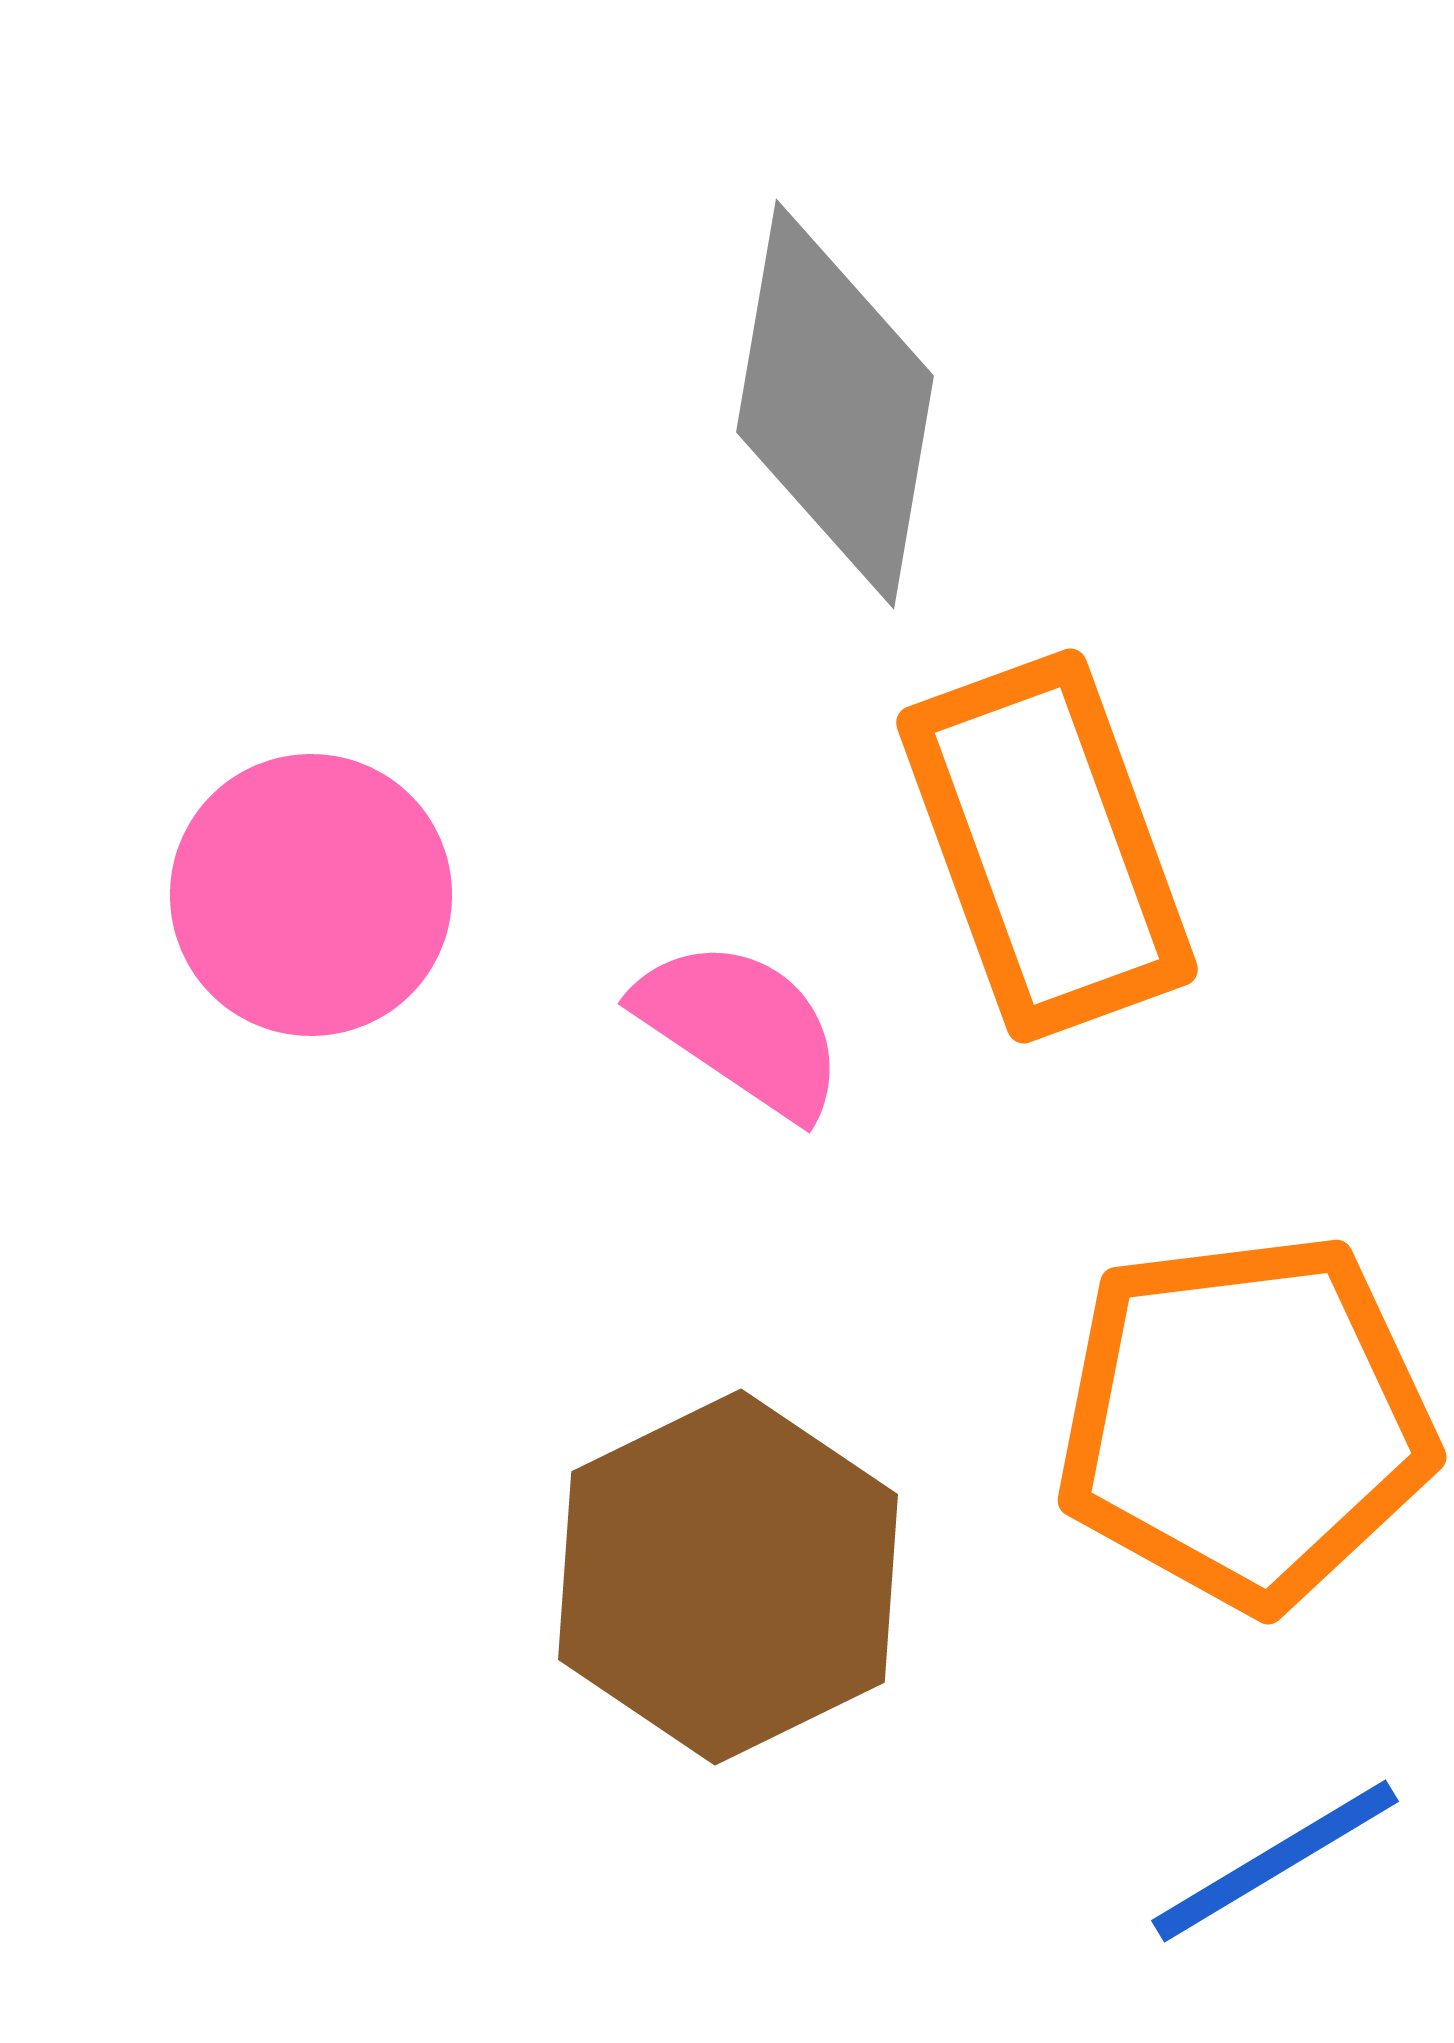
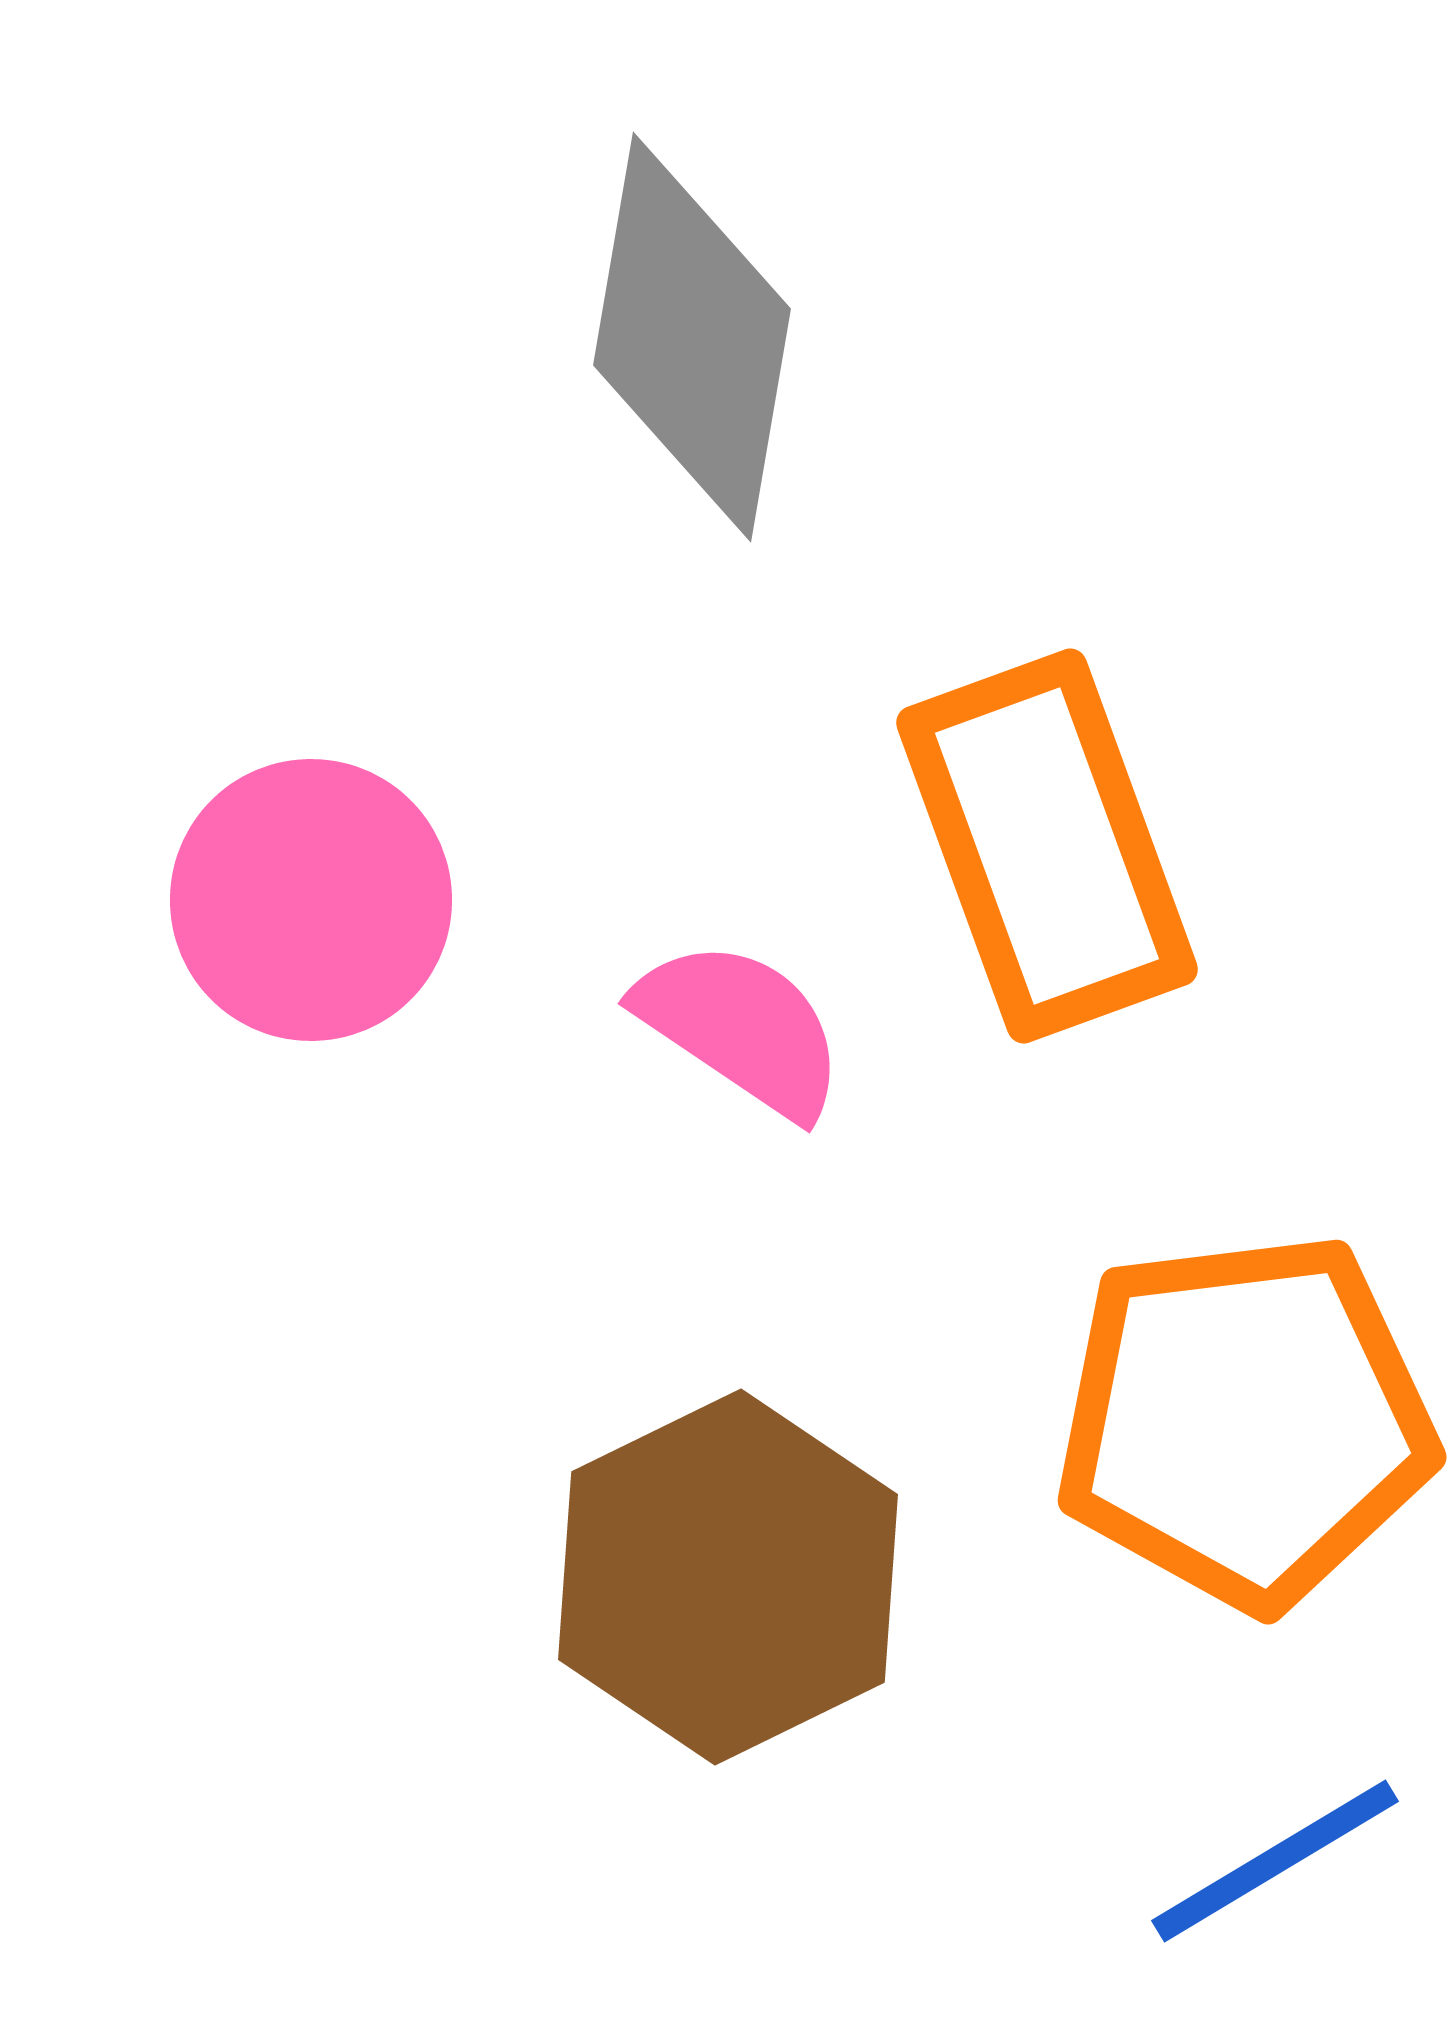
gray diamond: moved 143 px left, 67 px up
pink circle: moved 5 px down
